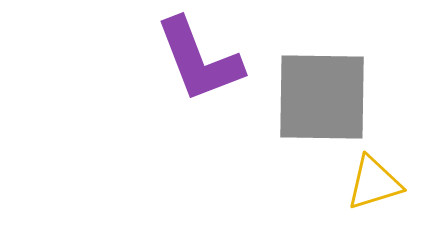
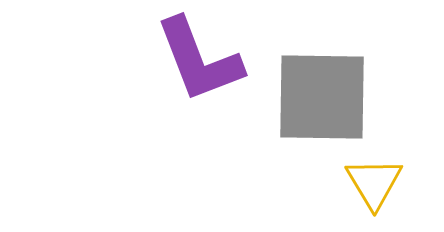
yellow triangle: rotated 44 degrees counterclockwise
